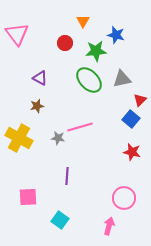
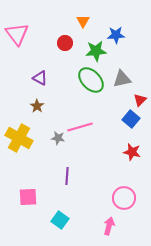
blue star: rotated 18 degrees counterclockwise
green ellipse: moved 2 px right
brown star: rotated 24 degrees counterclockwise
